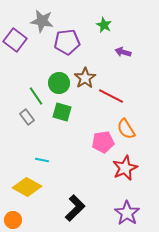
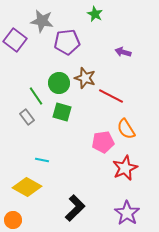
green star: moved 9 px left, 11 px up
brown star: rotated 20 degrees counterclockwise
